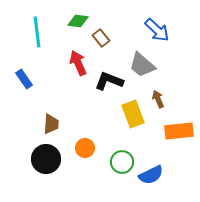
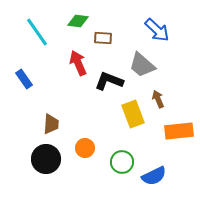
cyan line: rotated 28 degrees counterclockwise
brown rectangle: moved 2 px right; rotated 48 degrees counterclockwise
blue semicircle: moved 3 px right, 1 px down
